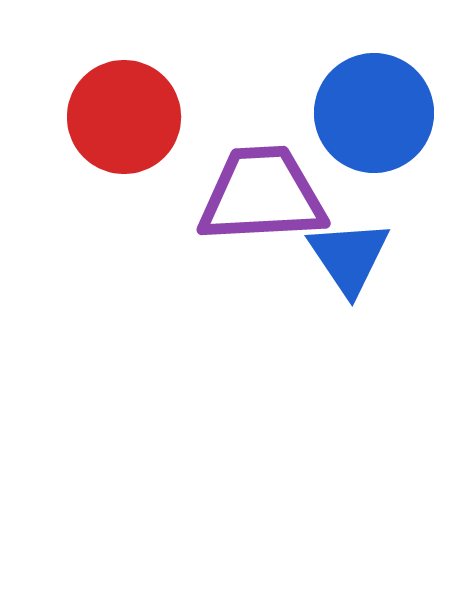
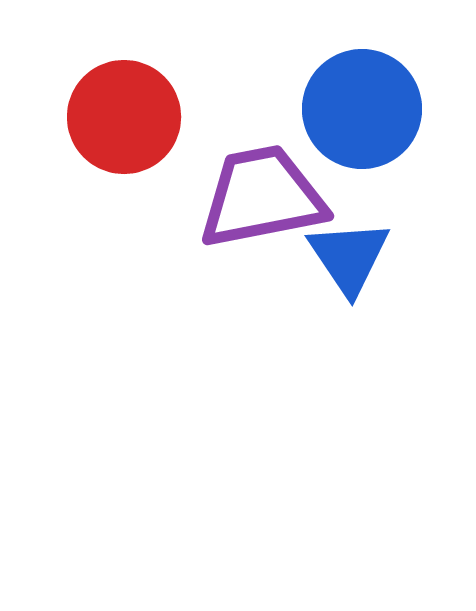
blue circle: moved 12 px left, 4 px up
purple trapezoid: moved 2 px down; rotated 8 degrees counterclockwise
